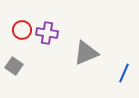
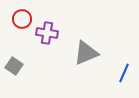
red circle: moved 11 px up
